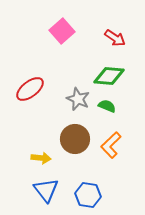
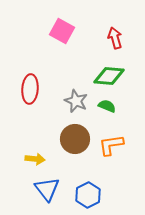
pink square: rotated 20 degrees counterclockwise
red arrow: rotated 140 degrees counterclockwise
red ellipse: rotated 48 degrees counterclockwise
gray star: moved 2 px left, 2 px down
orange L-shape: rotated 36 degrees clockwise
yellow arrow: moved 6 px left, 1 px down
blue triangle: moved 1 px right, 1 px up
blue hexagon: rotated 25 degrees clockwise
